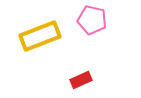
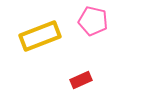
pink pentagon: moved 1 px right, 1 px down
